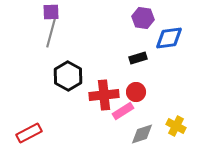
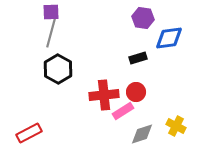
black hexagon: moved 10 px left, 7 px up
